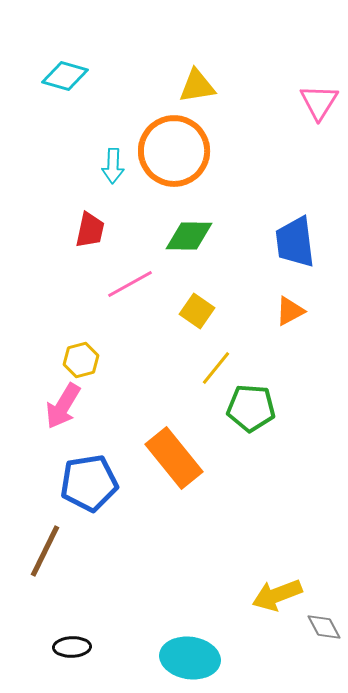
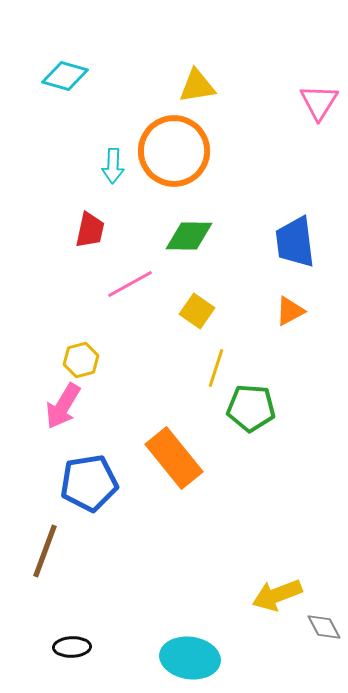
yellow line: rotated 21 degrees counterclockwise
brown line: rotated 6 degrees counterclockwise
